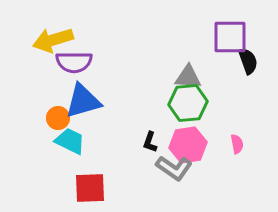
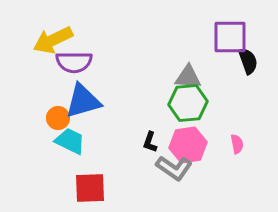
yellow arrow: rotated 9 degrees counterclockwise
